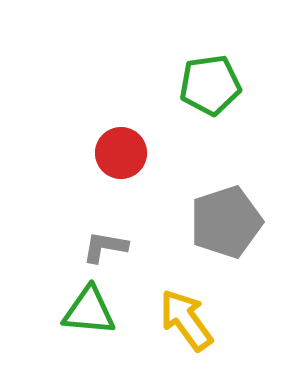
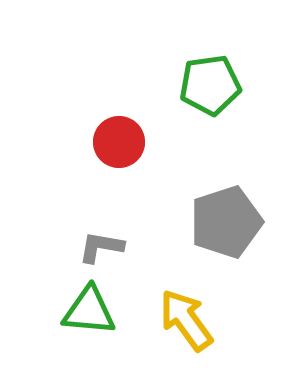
red circle: moved 2 px left, 11 px up
gray L-shape: moved 4 px left
